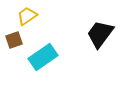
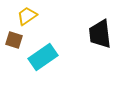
black trapezoid: rotated 44 degrees counterclockwise
brown square: rotated 36 degrees clockwise
